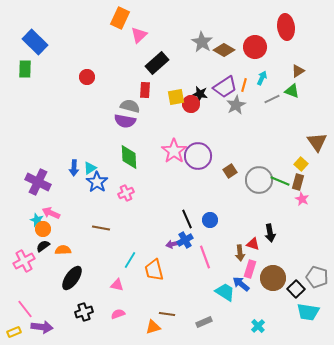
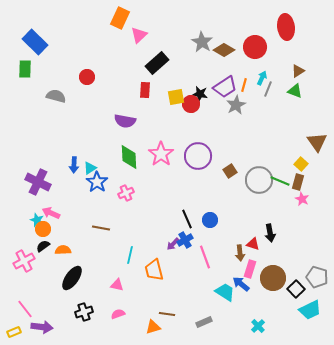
green triangle at (292, 91): moved 3 px right
gray line at (272, 99): moved 4 px left, 10 px up; rotated 42 degrees counterclockwise
gray semicircle at (130, 106): moved 74 px left, 10 px up
pink star at (174, 151): moved 13 px left, 3 px down
blue arrow at (74, 168): moved 3 px up
purple arrow at (173, 244): rotated 32 degrees counterclockwise
cyan line at (130, 260): moved 5 px up; rotated 18 degrees counterclockwise
cyan trapezoid at (308, 312): moved 2 px right, 2 px up; rotated 35 degrees counterclockwise
